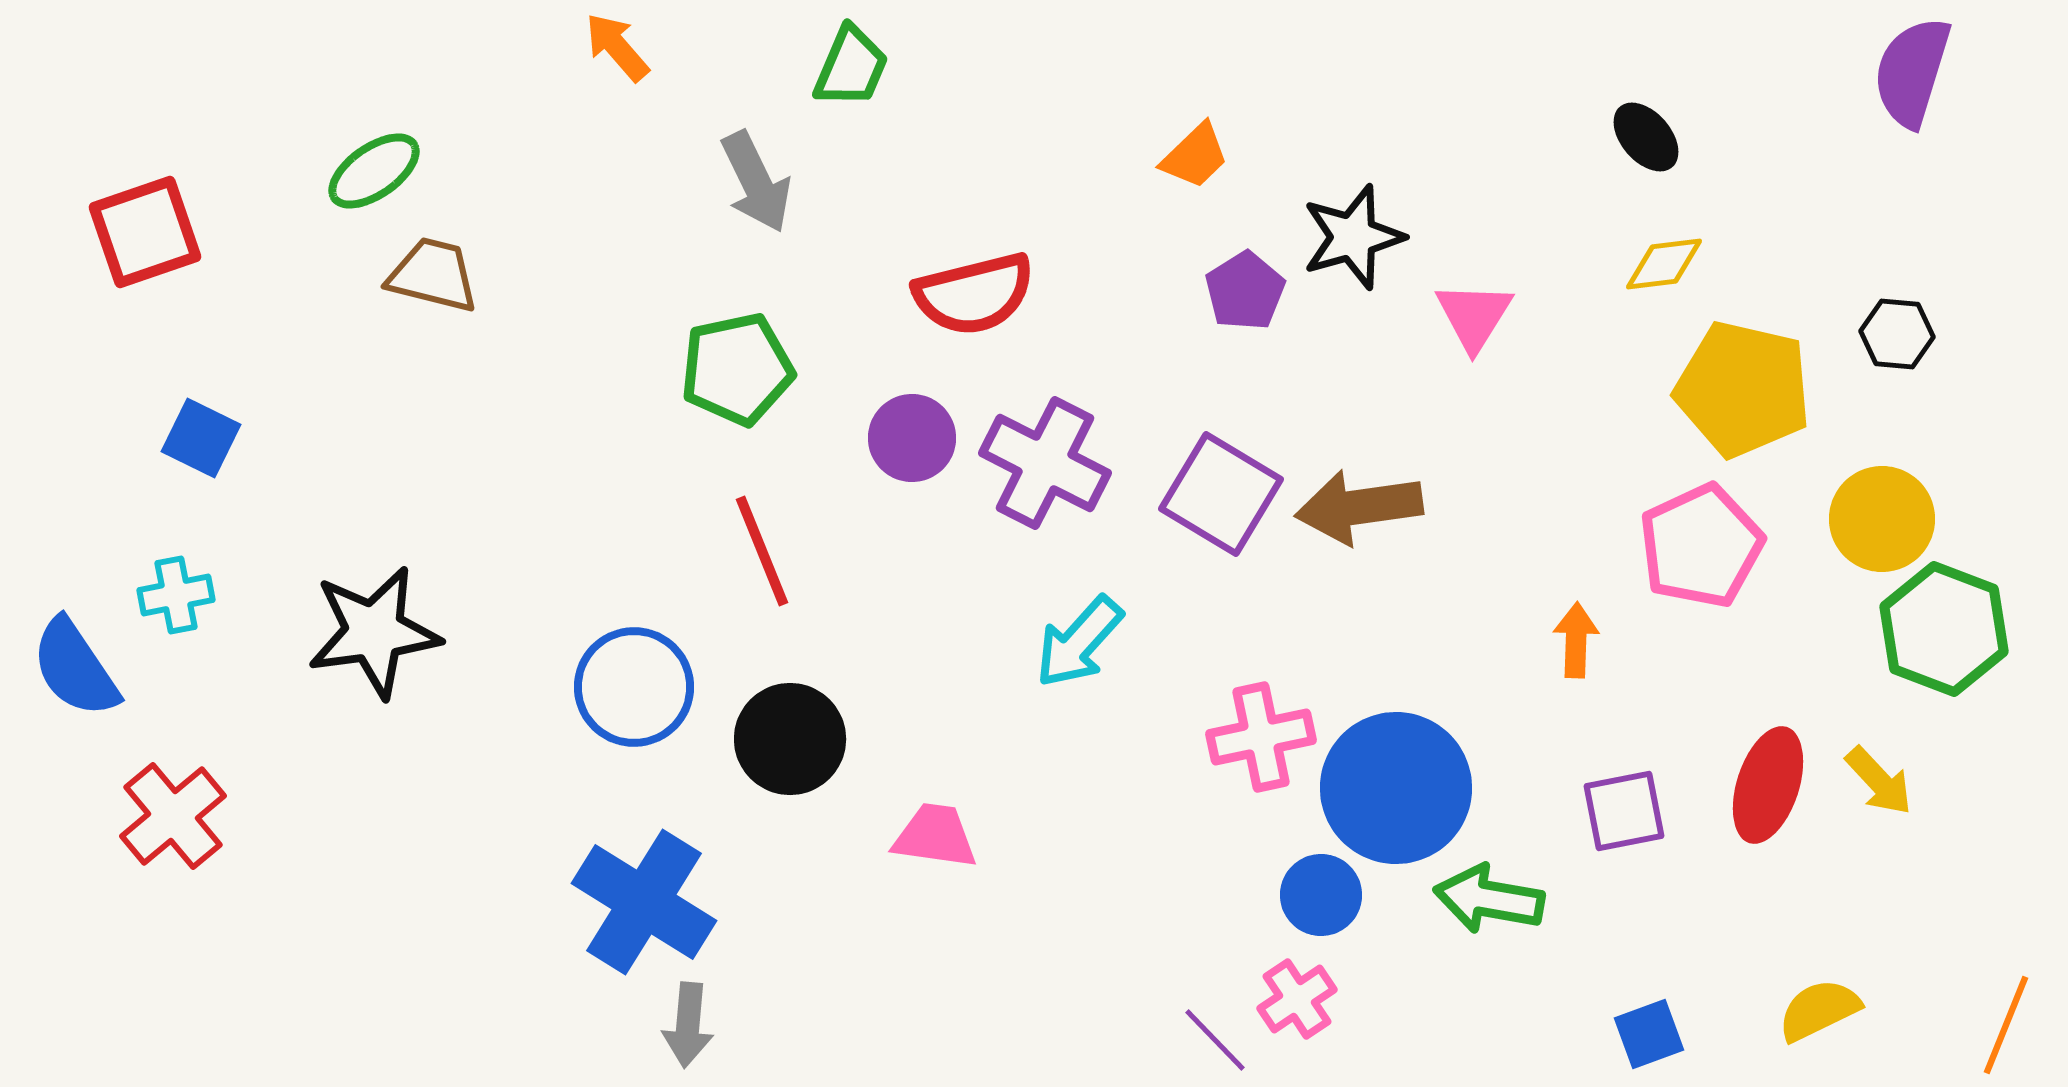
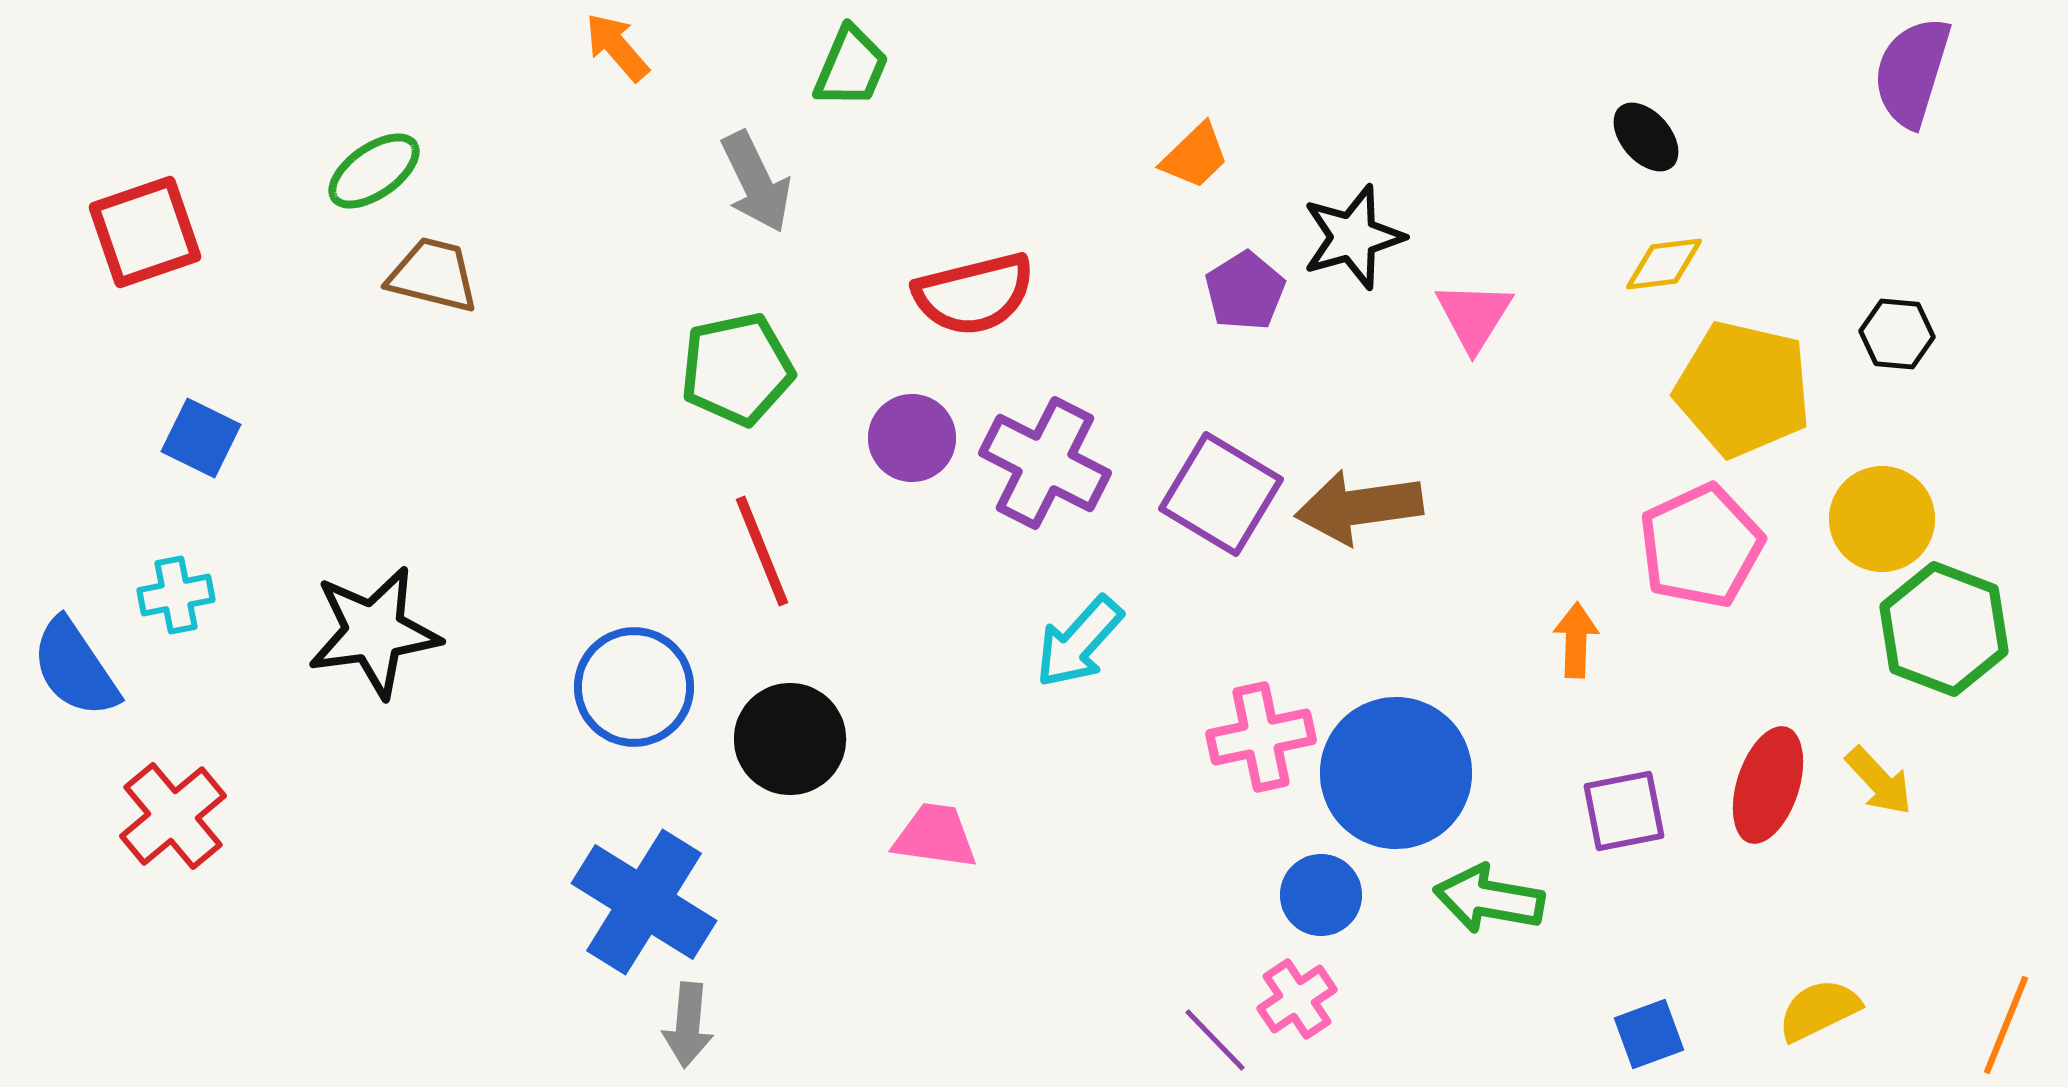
blue circle at (1396, 788): moved 15 px up
